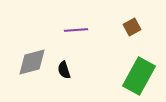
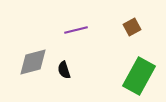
purple line: rotated 10 degrees counterclockwise
gray diamond: moved 1 px right
